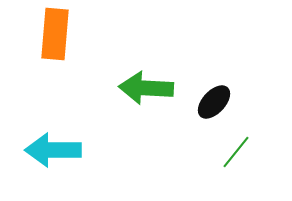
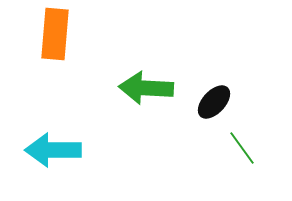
green line: moved 6 px right, 4 px up; rotated 75 degrees counterclockwise
